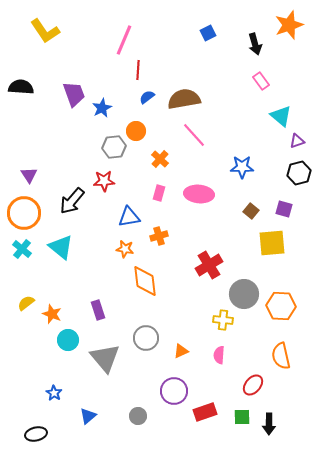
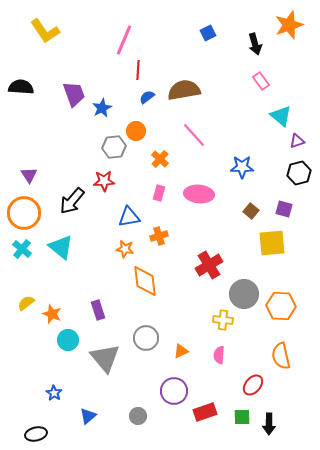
brown semicircle at (184, 99): moved 9 px up
